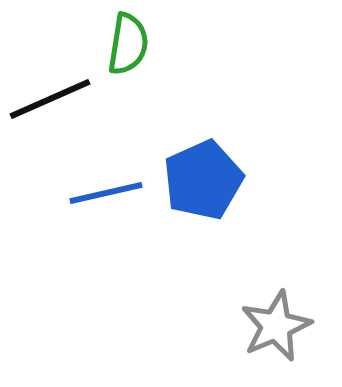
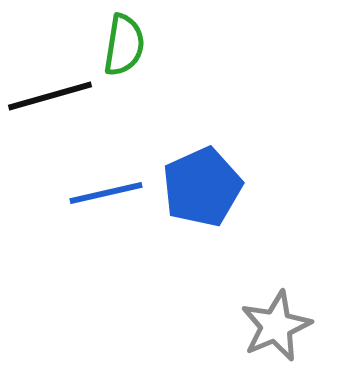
green semicircle: moved 4 px left, 1 px down
black line: moved 3 px up; rotated 8 degrees clockwise
blue pentagon: moved 1 px left, 7 px down
